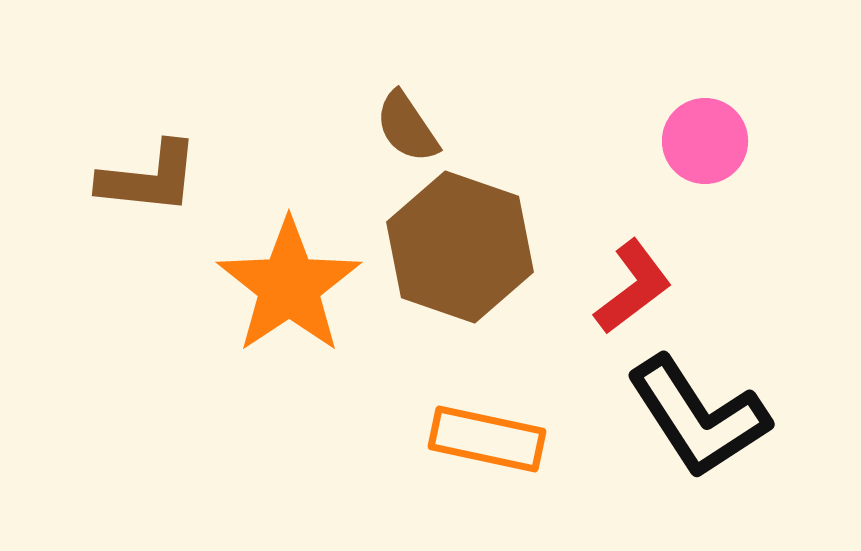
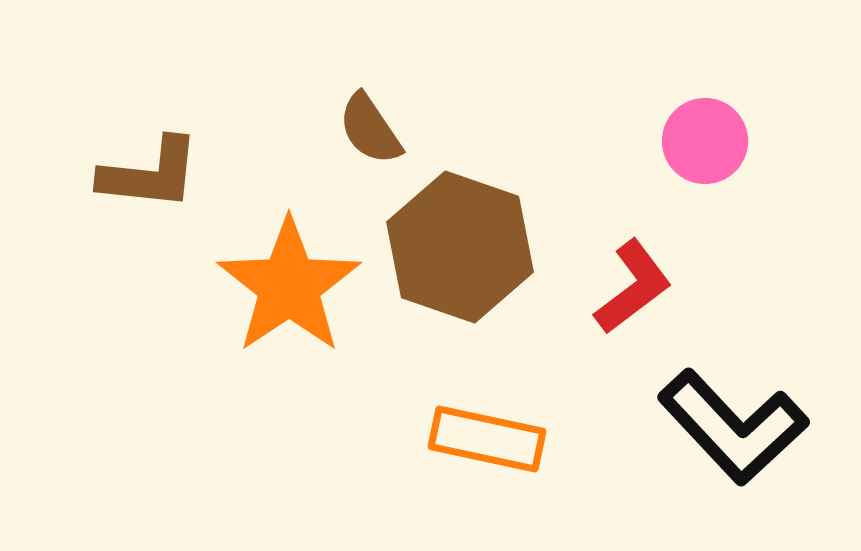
brown semicircle: moved 37 px left, 2 px down
brown L-shape: moved 1 px right, 4 px up
black L-shape: moved 35 px right, 10 px down; rotated 10 degrees counterclockwise
